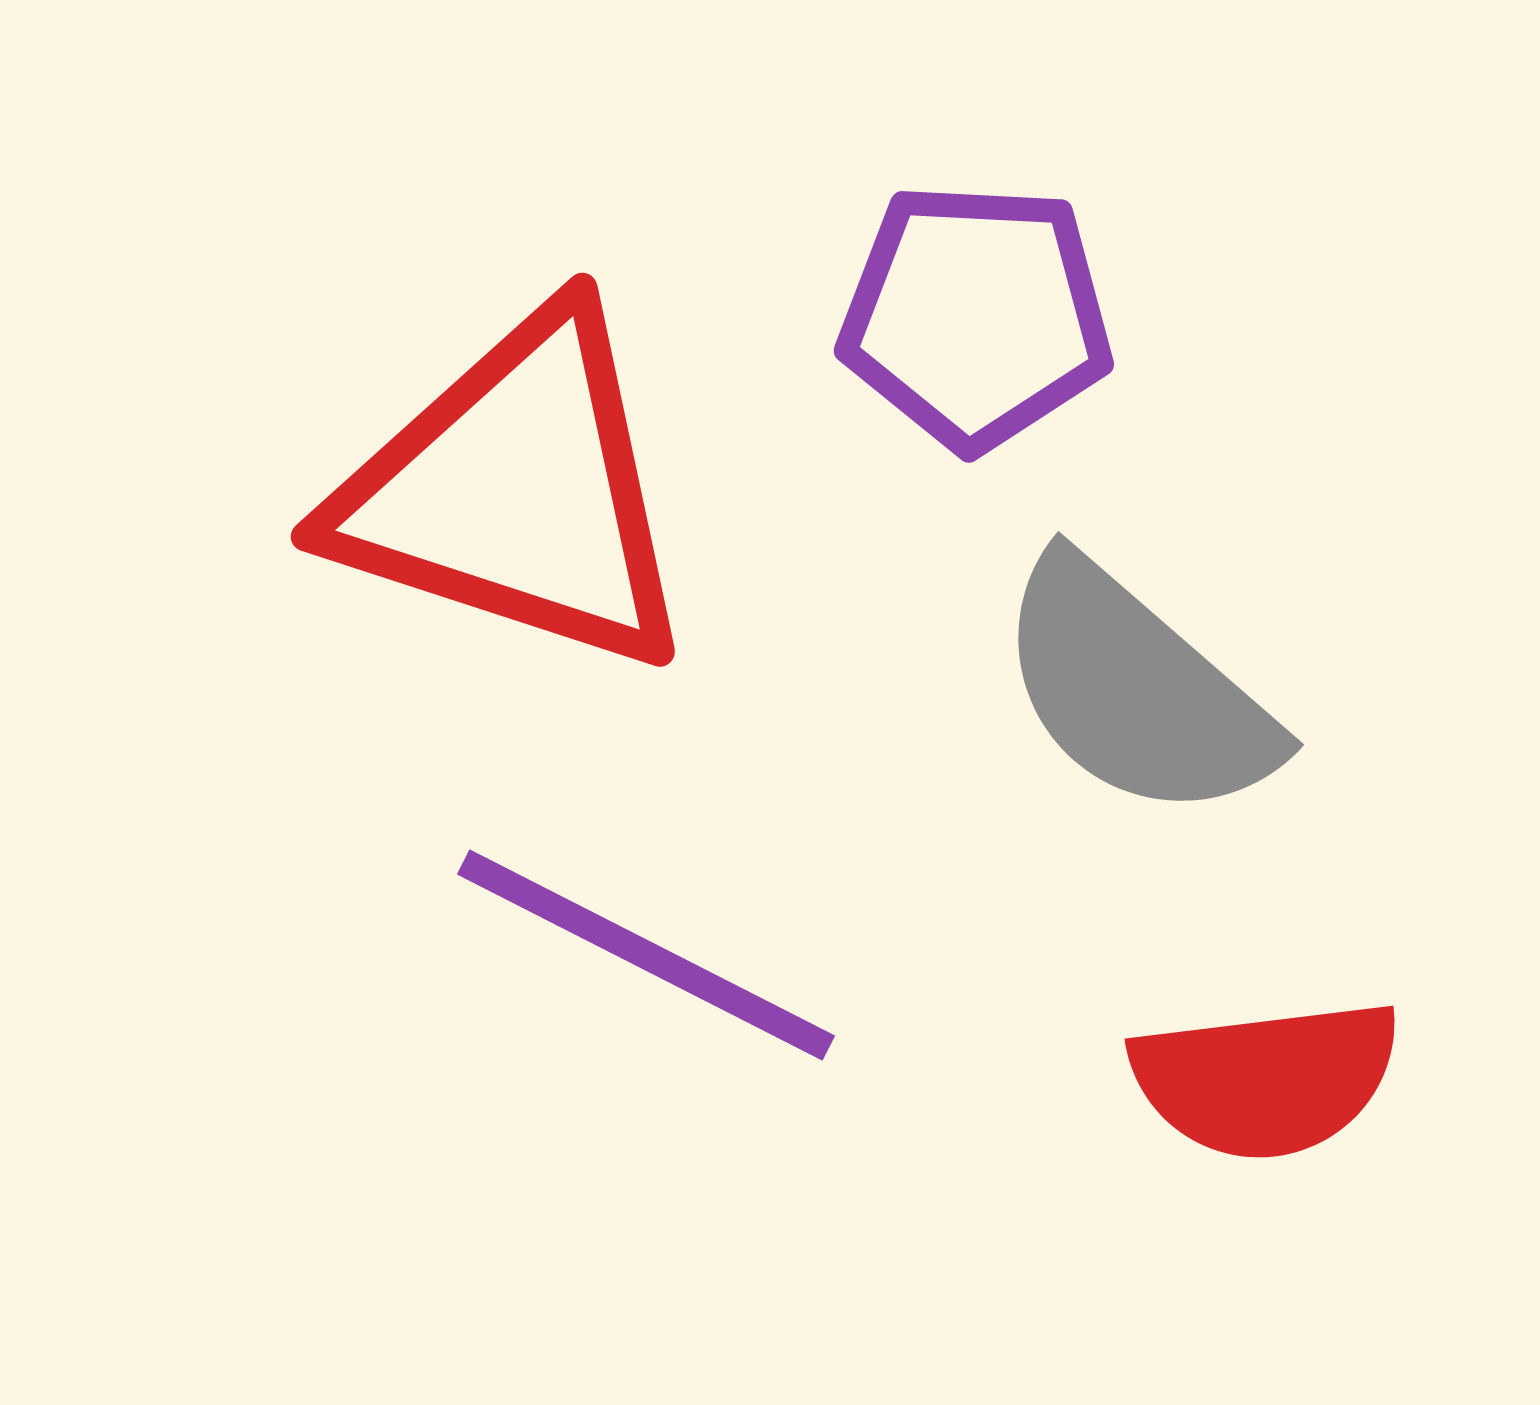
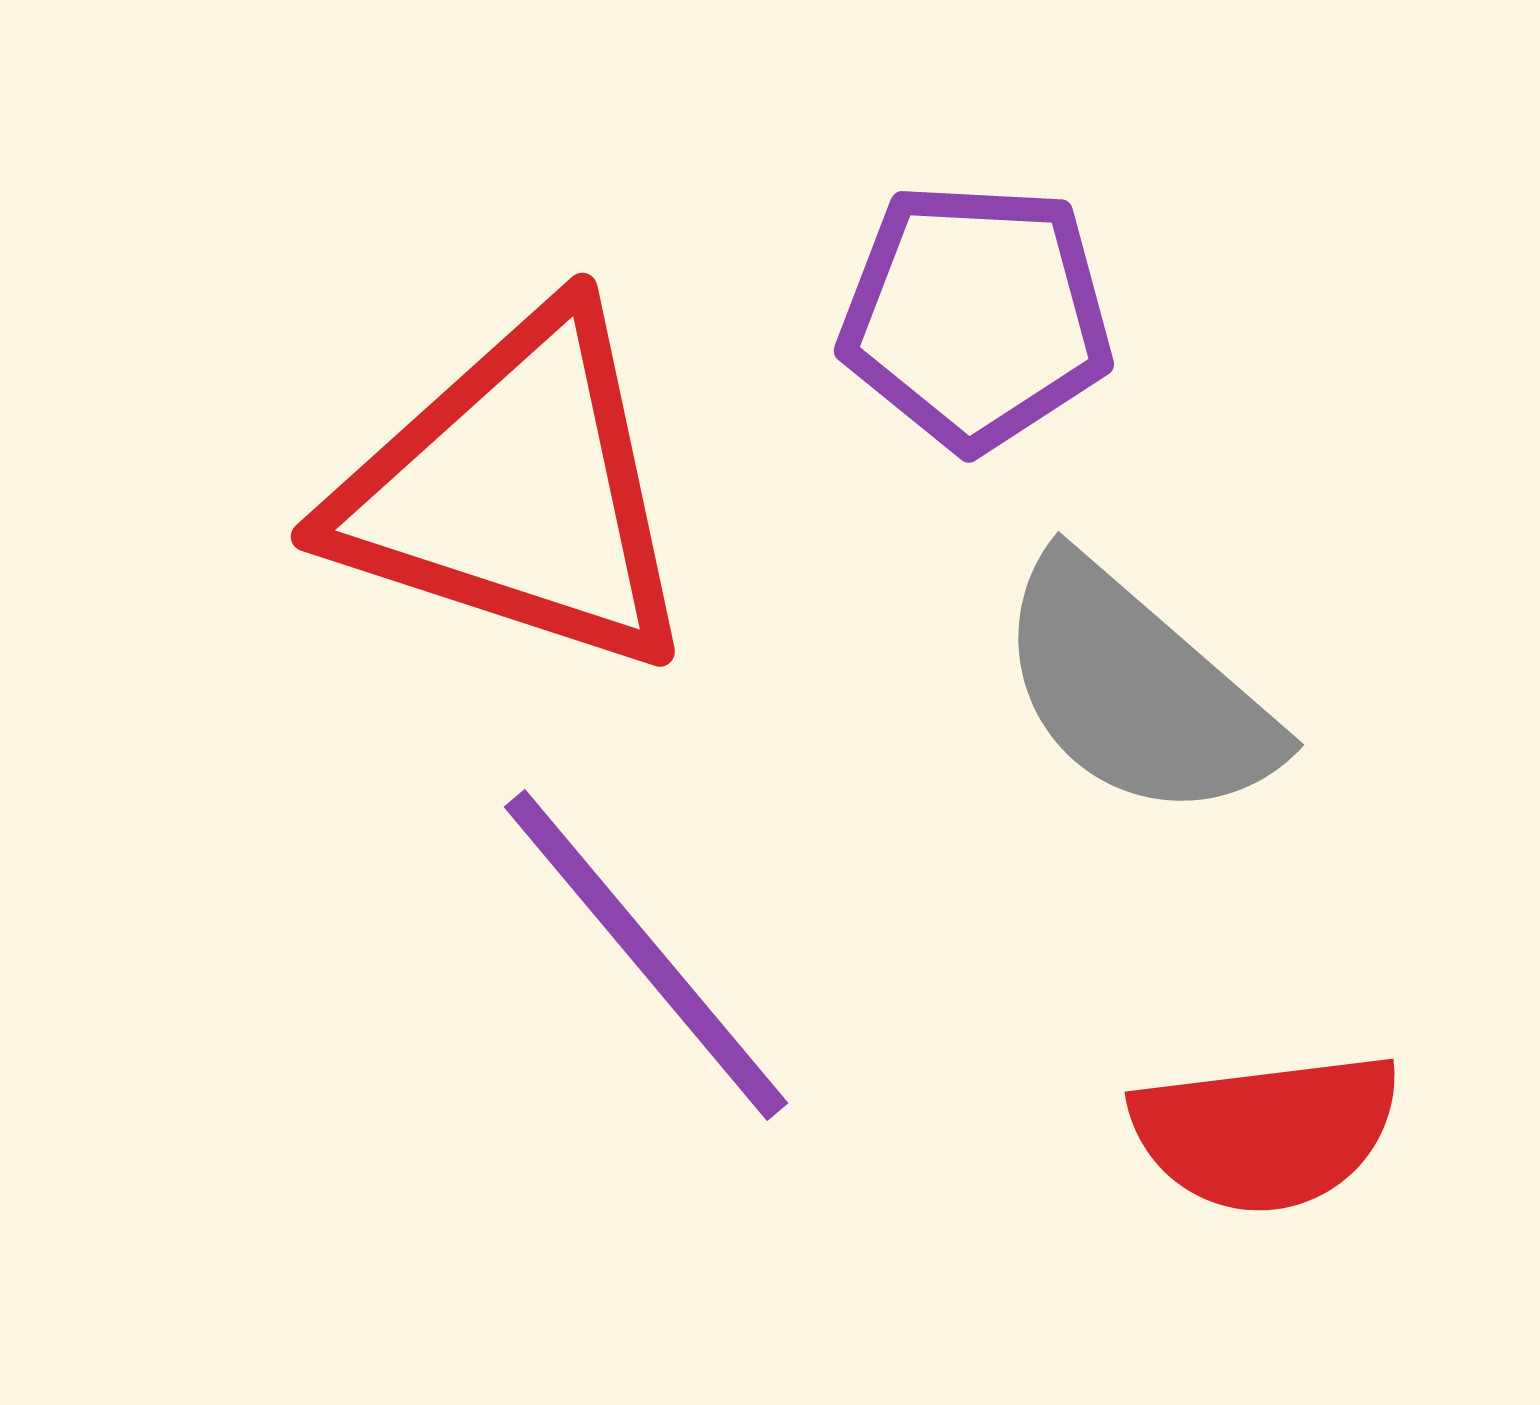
purple line: rotated 23 degrees clockwise
red semicircle: moved 53 px down
